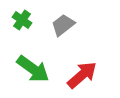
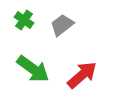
green cross: moved 2 px right
gray trapezoid: moved 1 px left
